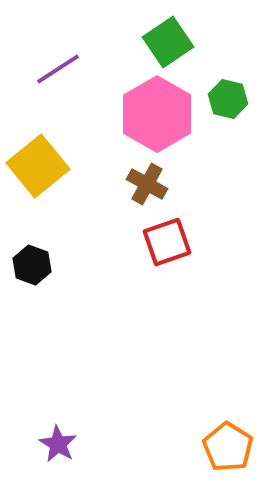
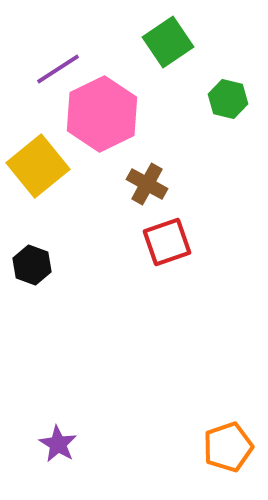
pink hexagon: moved 55 px left; rotated 4 degrees clockwise
orange pentagon: rotated 21 degrees clockwise
